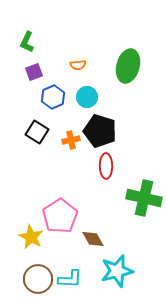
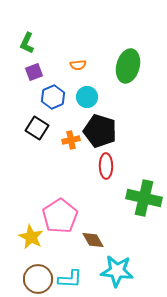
green L-shape: moved 1 px down
black square: moved 4 px up
brown diamond: moved 1 px down
cyan star: rotated 20 degrees clockwise
